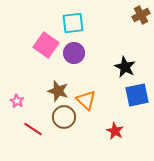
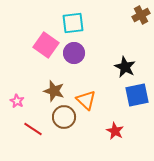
brown star: moved 4 px left
